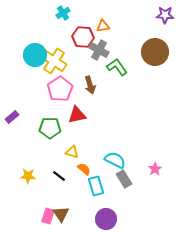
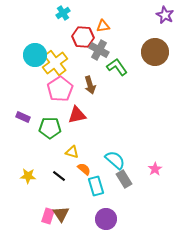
purple star: rotated 24 degrees clockwise
yellow cross: moved 1 px right, 2 px down; rotated 20 degrees clockwise
purple rectangle: moved 11 px right; rotated 64 degrees clockwise
cyan semicircle: rotated 15 degrees clockwise
